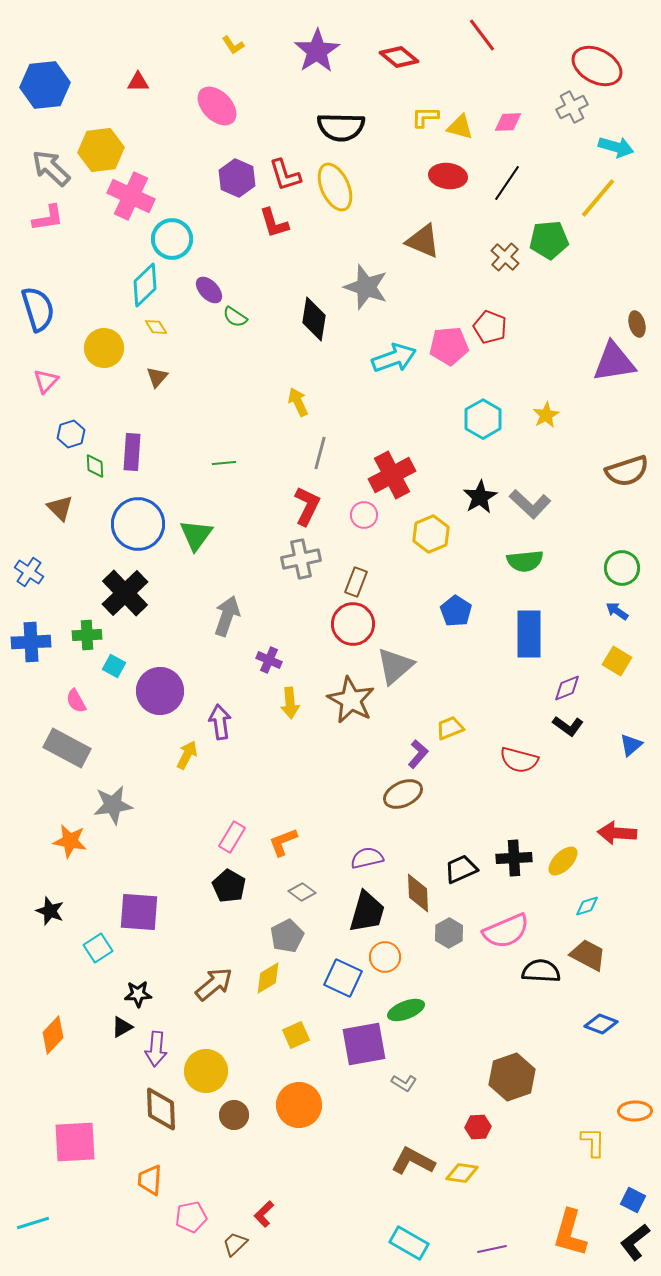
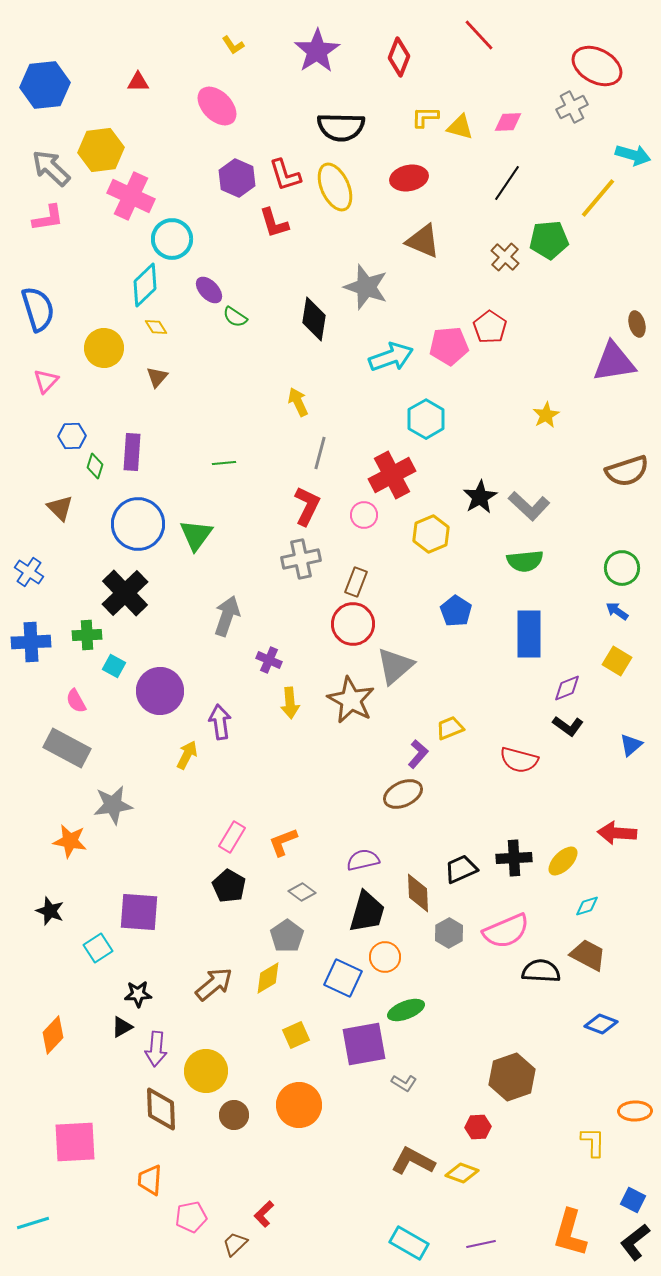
red line at (482, 35): moved 3 px left; rotated 6 degrees counterclockwise
red diamond at (399, 57): rotated 72 degrees clockwise
cyan arrow at (616, 147): moved 17 px right, 8 px down
red ellipse at (448, 176): moved 39 px left, 2 px down; rotated 18 degrees counterclockwise
red pentagon at (490, 327): rotated 12 degrees clockwise
cyan arrow at (394, 358): moved 3 px left, 1 px up
cyan hexagon at (483, 419): moved 57 px left
blue hexagon at (71, 434): moved 1 px right, 2 px down; rotated 16 degrees clockwise
green diamond at (95, 466): rotated 20 degrees clockwise
gray L-shape at (530, 504): moved 1 px left, 2 px down
purple semicircle at (367, 858): moved 4 px left, 2 px down
gray pentagon at (287, 936): rotated 8 degrees counterclockwise
yellow diamond at (462, 1173): rotated 12 degrees clockwise
purple line at (492, 1249): moved 11 px left, 5 px up
